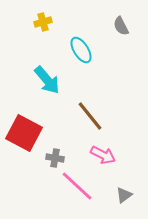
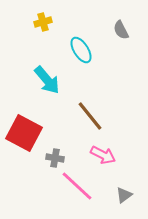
gray semicircle: moved 4 px down
